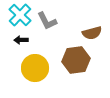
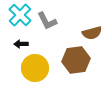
black arrow: moved 4 px down
